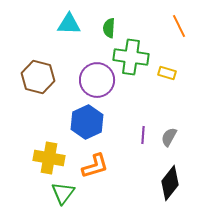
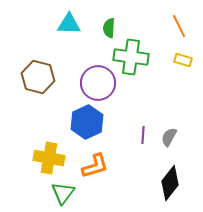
yellow rectangle: moved 16 px right, 13 px up
purple circle: moved 1 px right, 3 px down
